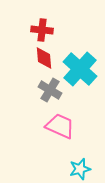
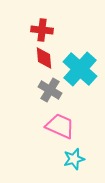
cyan star: moved 6 px left, 10 px up
